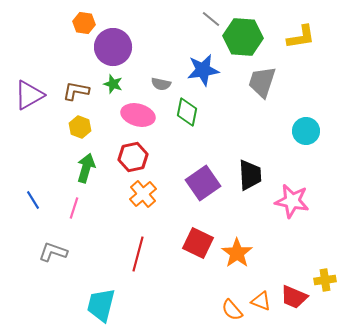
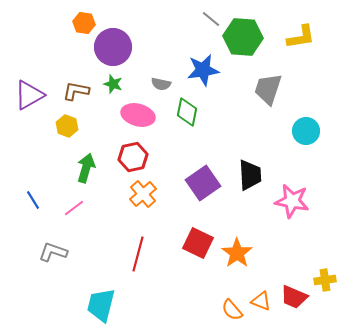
gray trapezoid: moved 6 px right, 7 px down
yellow hexagon: moved 13 px left, 1 px up
pink line: rotated 35 degrees clockwise
